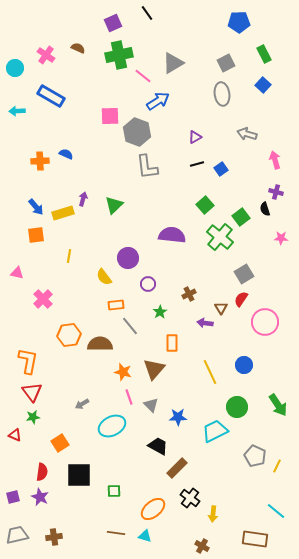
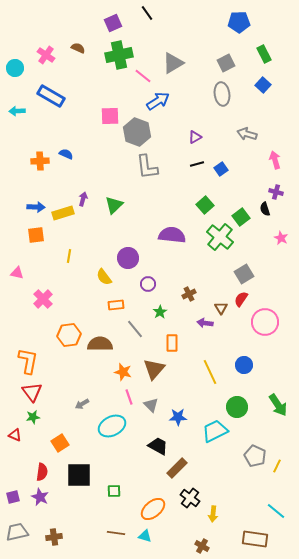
blue arrow at (36, 207): rotated 48 degrees counterclockwise
pink star at (281, 238): rotated 24 degrees clockwise
gray line at (130, 326): moved 5 px right, 3 px down
gray trapezoid at (17, 535): moved 3 px up
